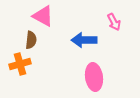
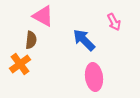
blue arrow: rotated 45 degrees clockwise
orange cross: rotated 20 degrees counterclockwise
